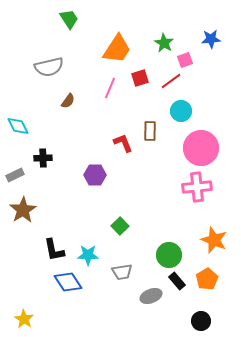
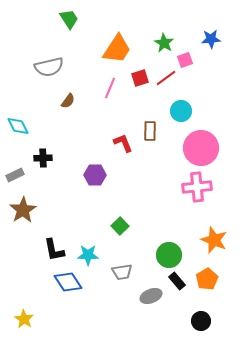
red line: moved 5 px left, 3 px up
